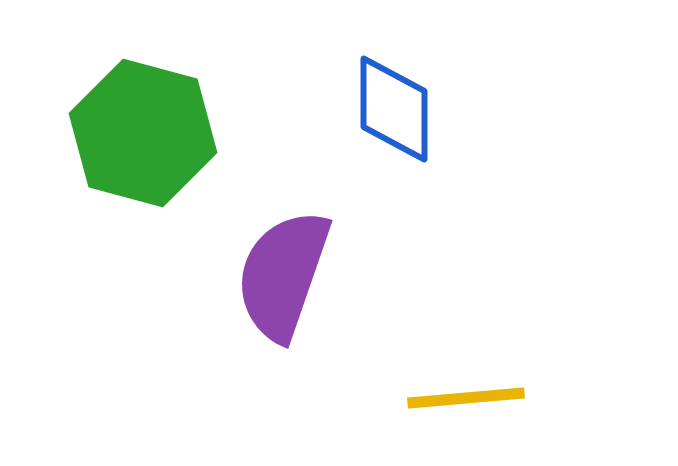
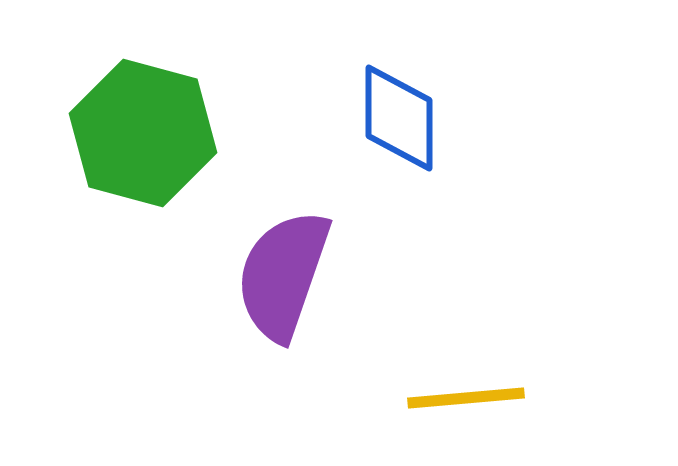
blue diamond: moved 5 px right, 9 px down
